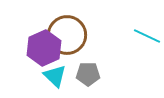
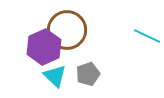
brown circle: moved 5 px up
purple hexagon: moved 1 px up
gray pentagon: rotated 20 degrees counterclockwise
